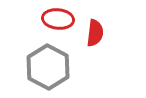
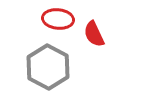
red semicircle: moved 1 px left, 1 px down; rotated 148 degrees clockwise
